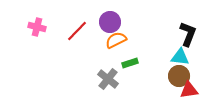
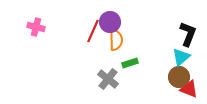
pink cross: moved 1 px left
red line: moved 16 px right; rotated 20 degrees counterclockwise
orange semicircle: rotated 115 degrees clockwise
cyan triangle: moved 1 px right; rotated 48 degrees counterclockwise
brown circle: moved 1 px down
red triangle: moved 1 px up; rotated 30 degrees clockwise
